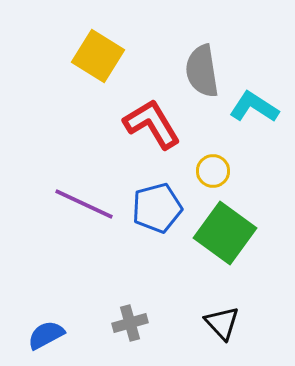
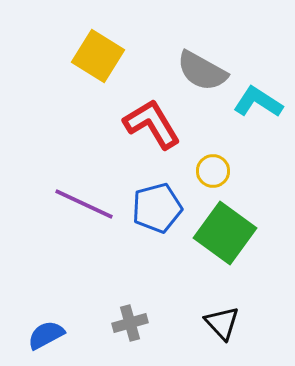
gray semicircle: rotated 52 degrees counterclockwise
cyan L-shape: moved 4 px right, 5 px up
